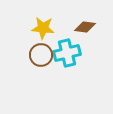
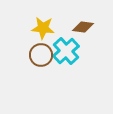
brown diamond: moved 2 px left
cyan cross: moved 1 px left, 2 px up; rotated 28 degrees counterclockwise
